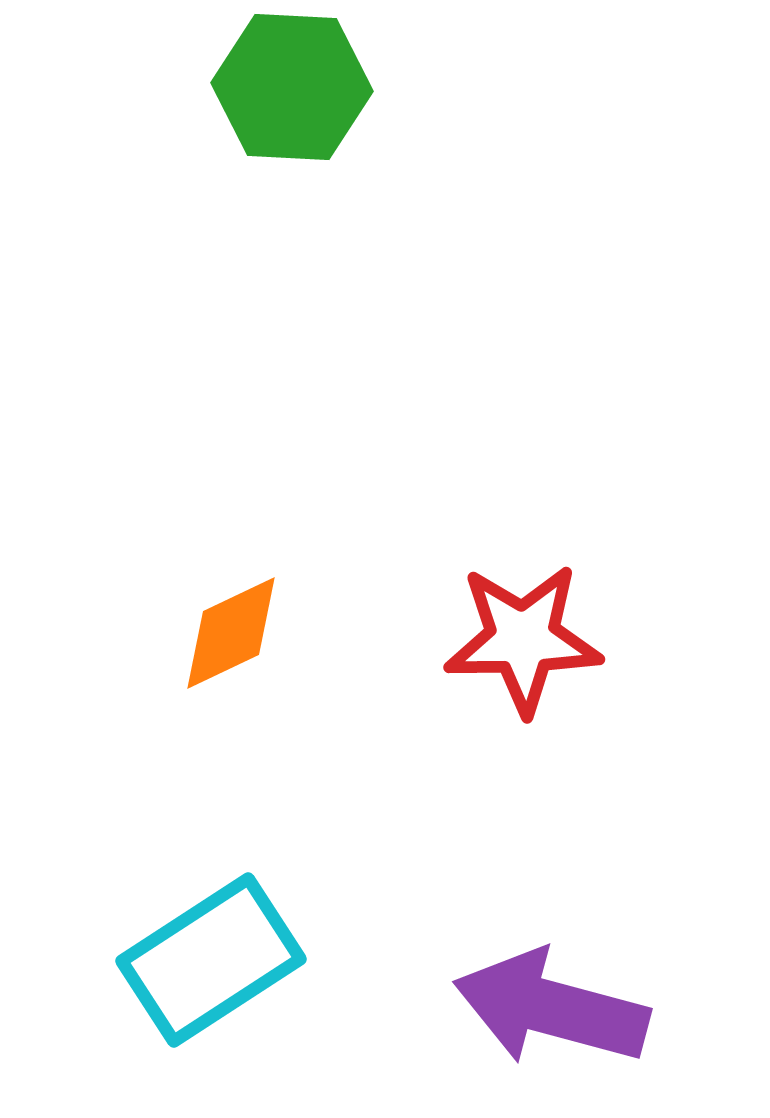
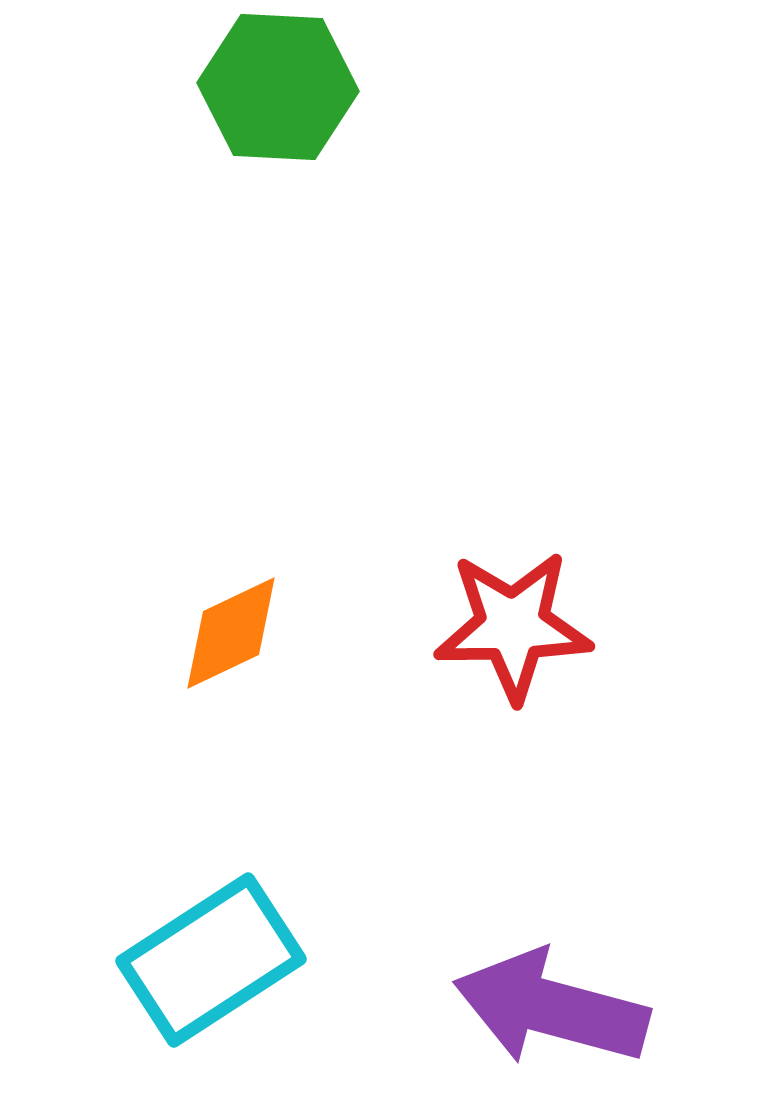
green hexagon: moved 14 px left
red star: moved 10 px left, 13 px up
